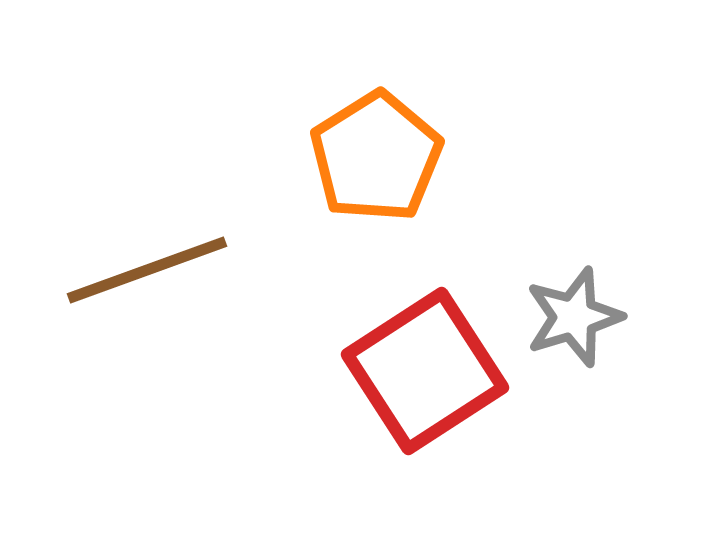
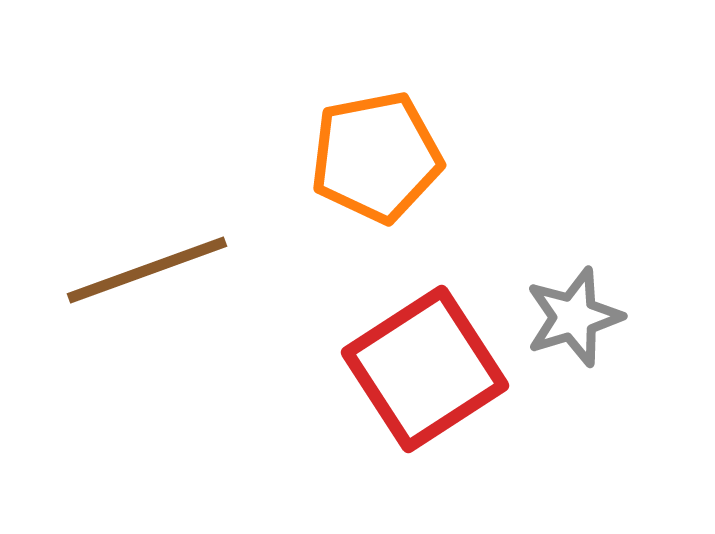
orange pentagon: rotated 21 degrees clockwise
red square: moved 2 px up
